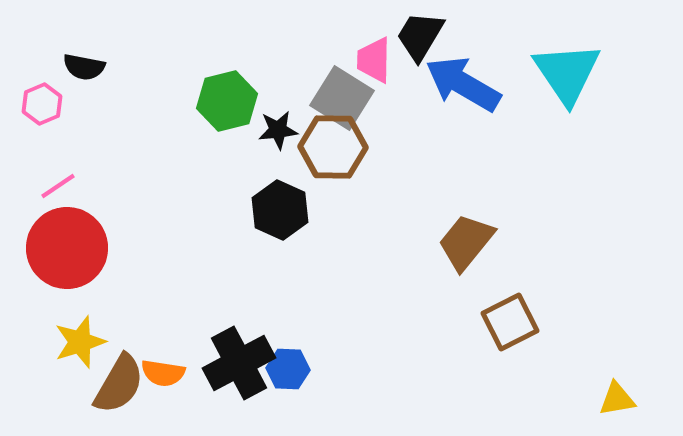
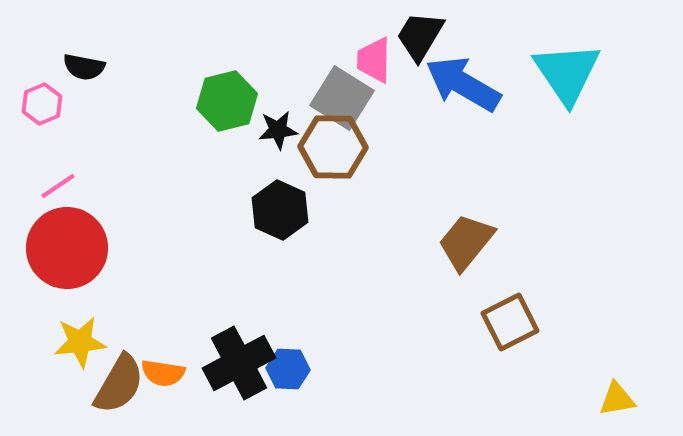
yellow star: rotated 12 degrees clockwise
